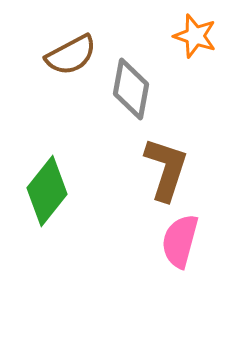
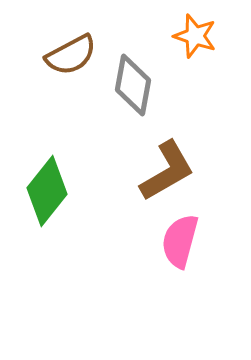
gray diamond: moved 2 px right, 4 px up
brown L-shape: moved 1 px right, 2 px down; rotated 42 degrees clockwise
